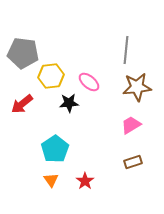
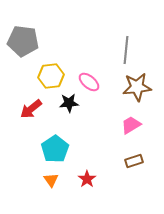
gray pentagon: moved 12 px up
red arrow: moved 9 px right, 5 px down
brown rectangle: moved 1 px right, 1 px up
red star: moved 2 px right, 2 px up
